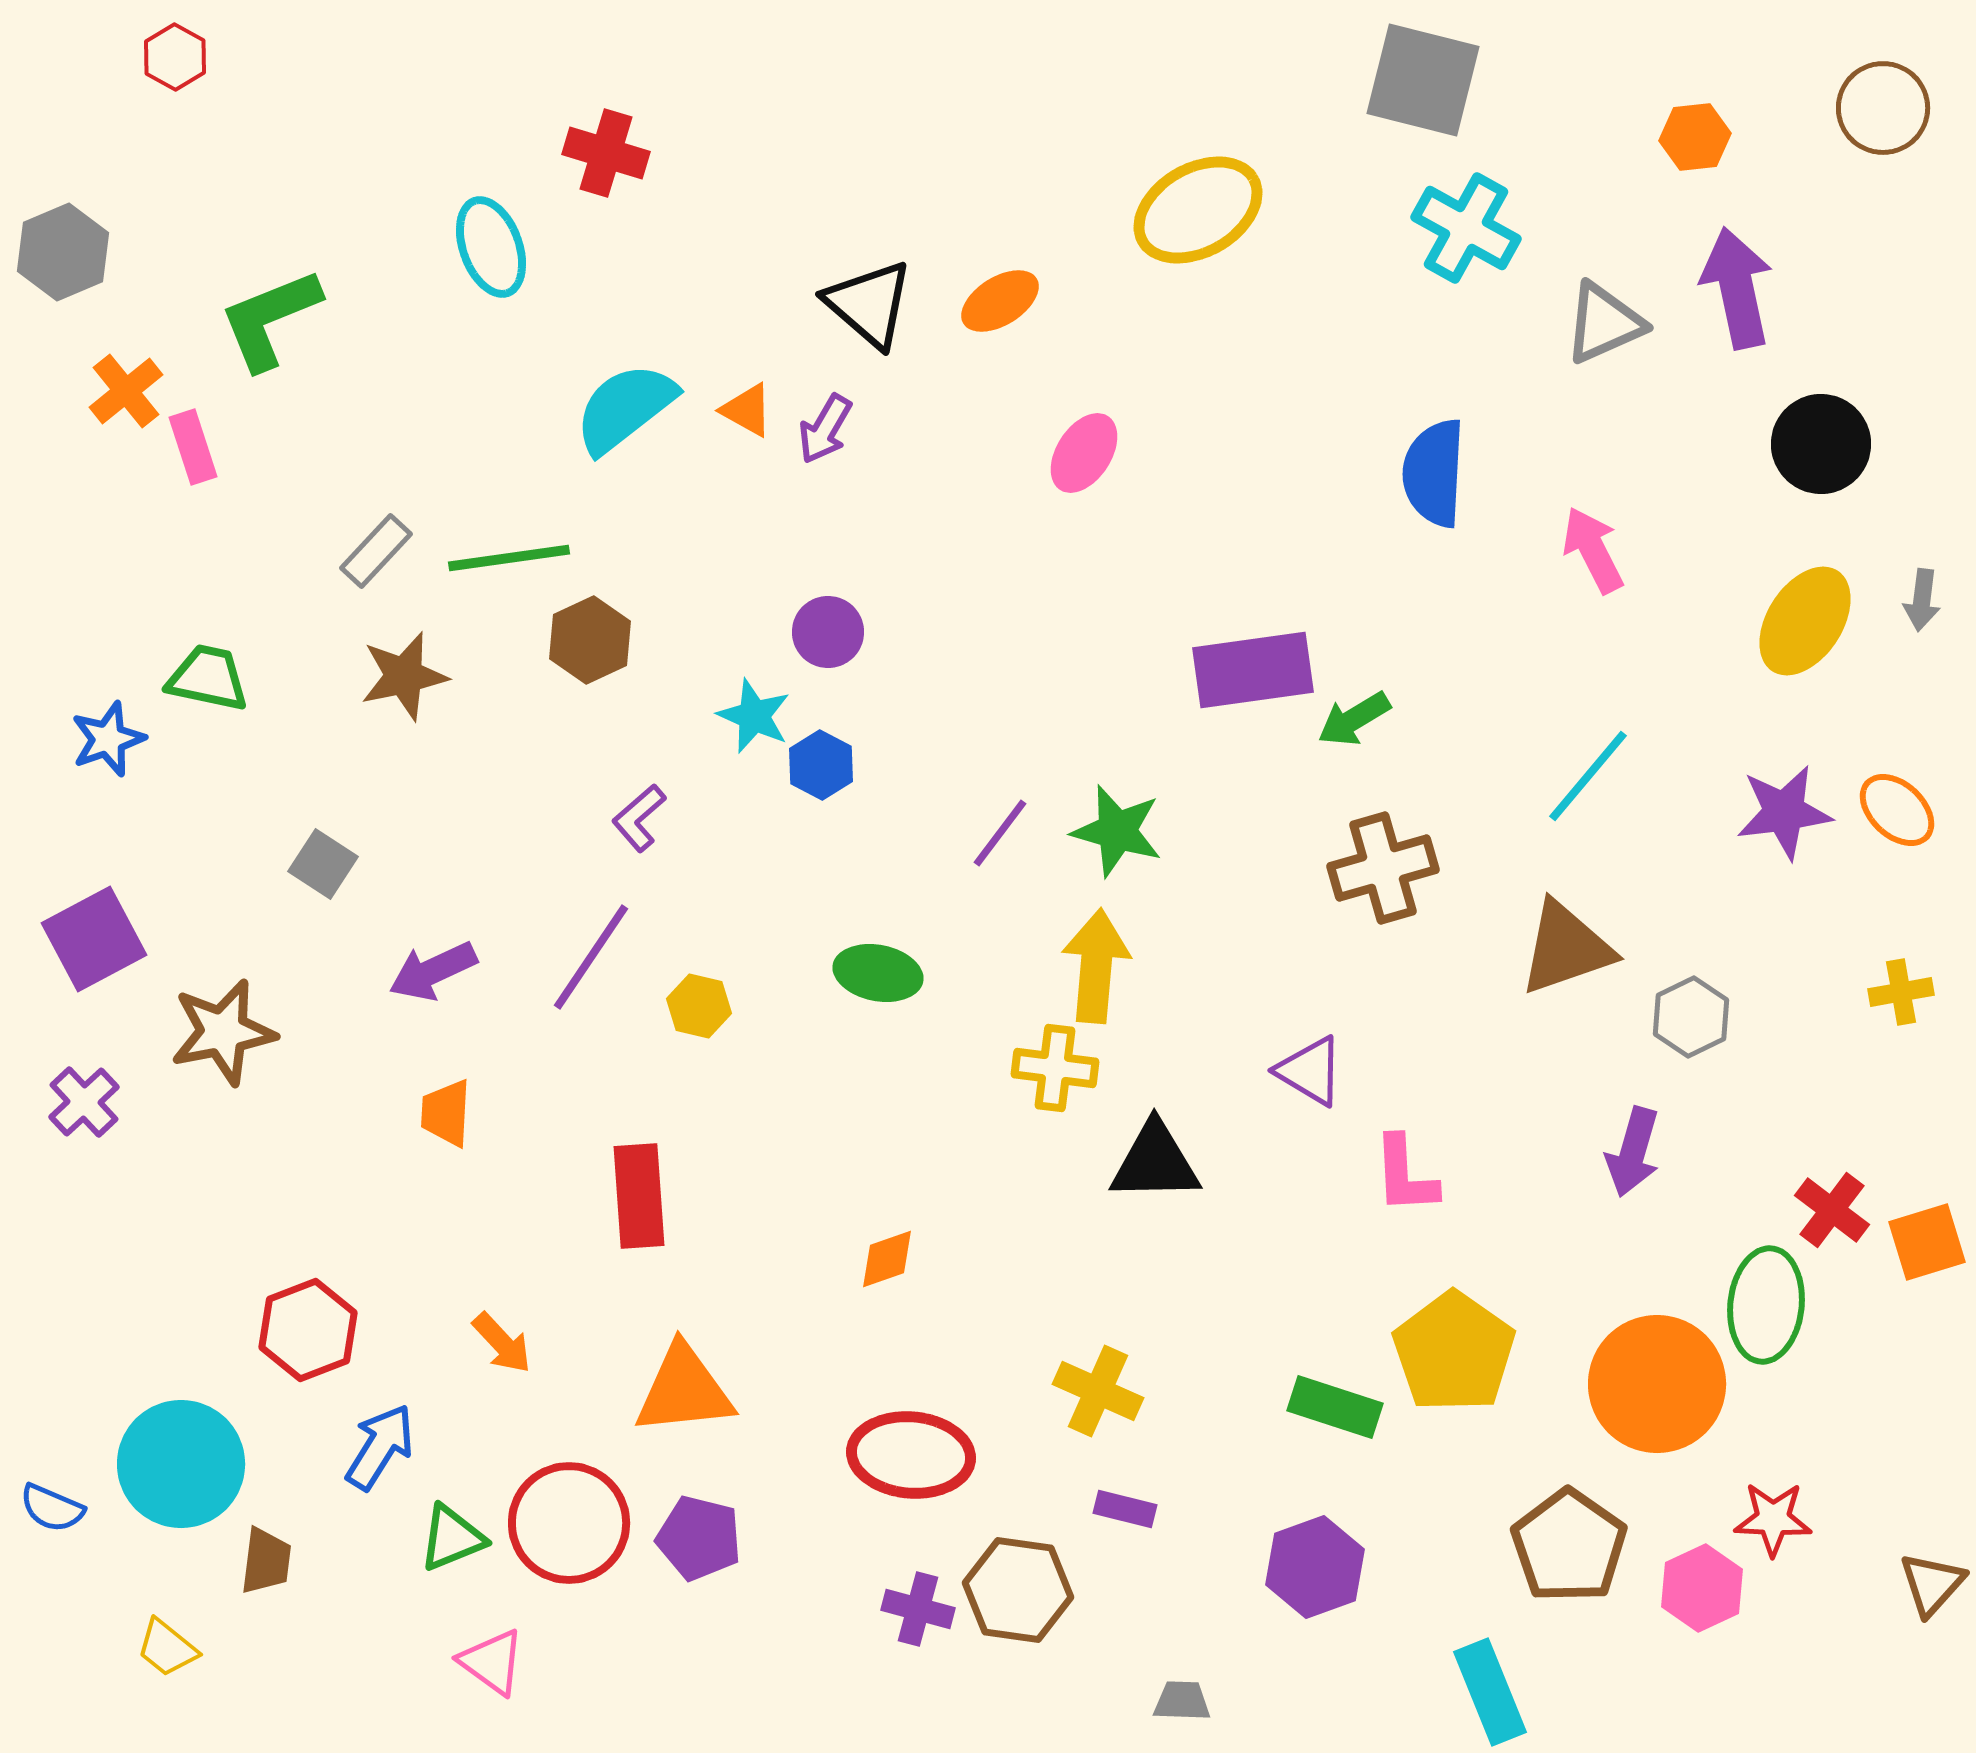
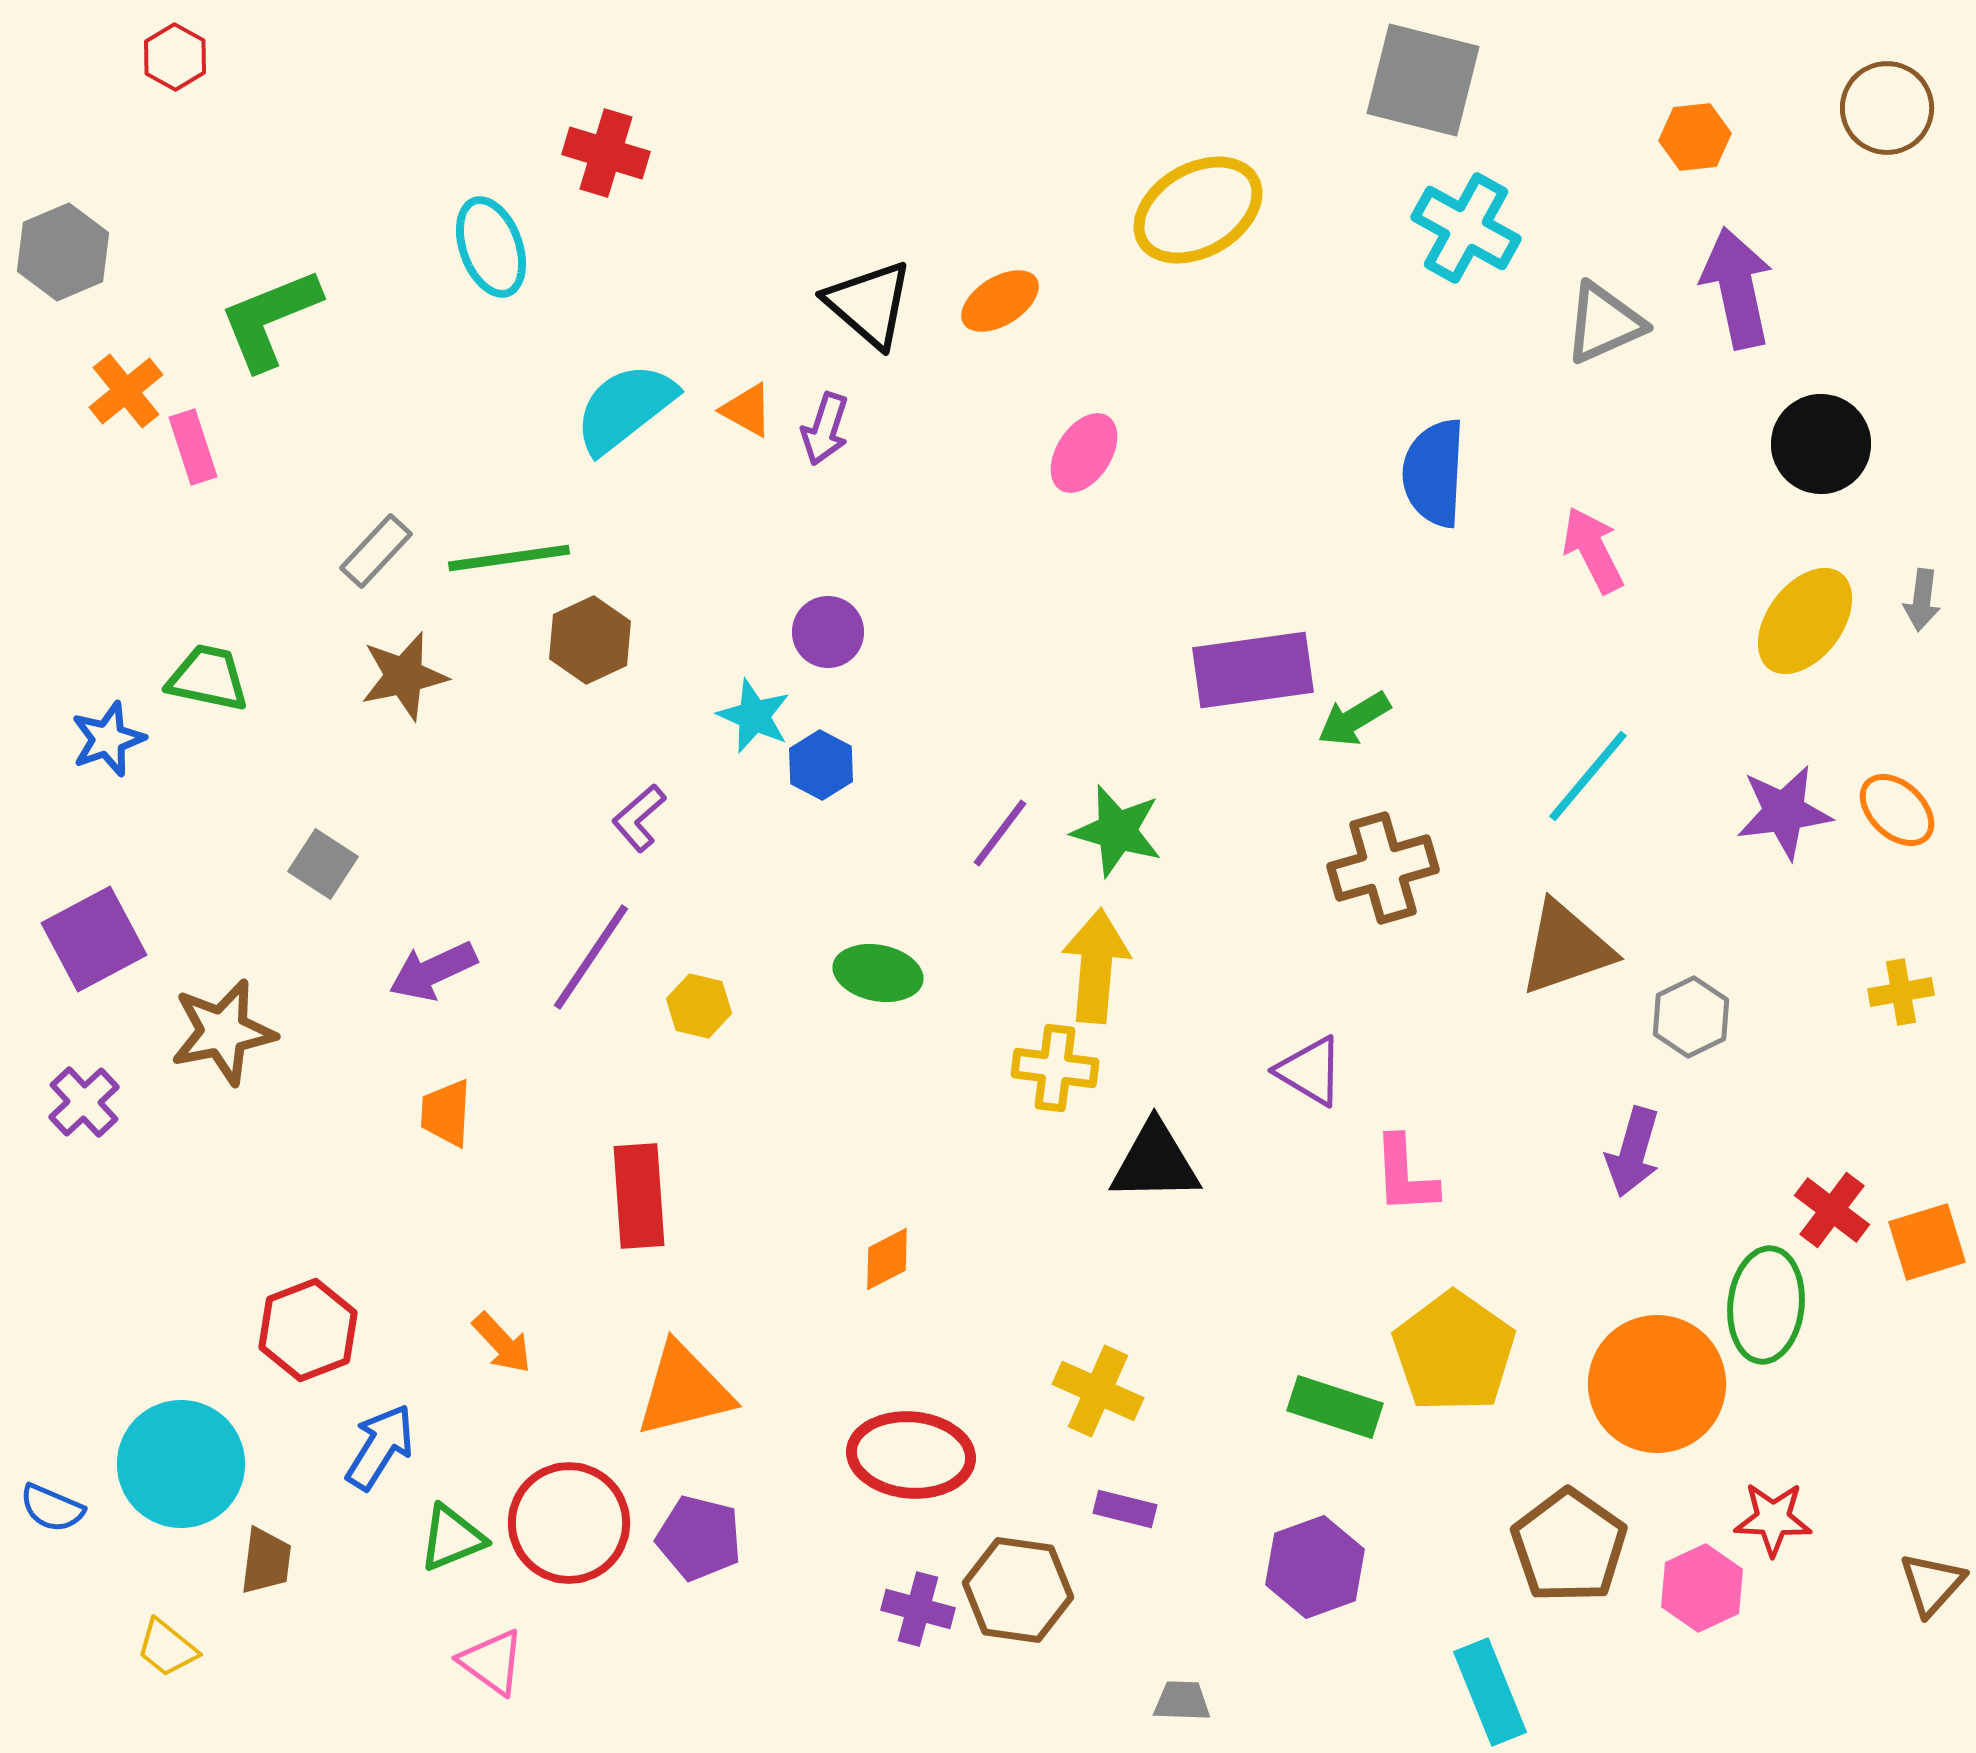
brown circle at (1883, 108): moved 4 px right
purple arrow at (825, 429): rotated 12 degrees counterclockwise
yellow ellipse at (1805, 621): rotated 4 degrees clockwise
orange diamond at (887, 1259): rotated 8 degrees counterclockwise
orange triangle at (684, 1390): rotated 8 degrees counterclockwise
